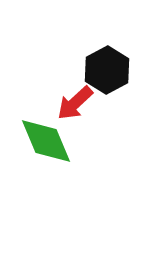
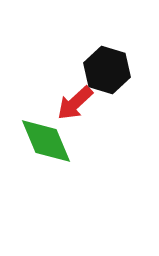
black hexagon: rotated 15 degrees counterclockwise
